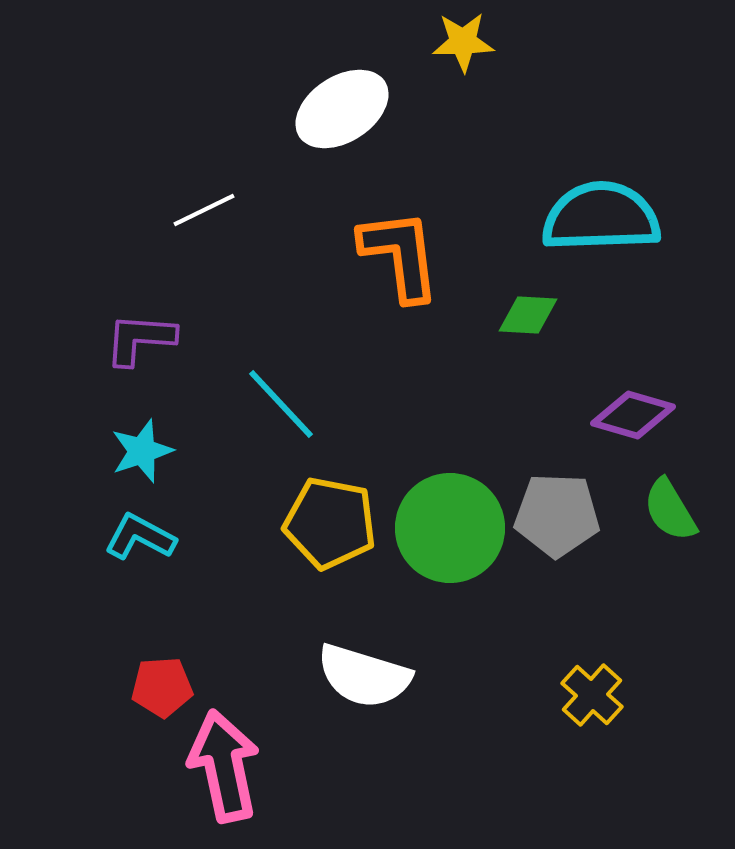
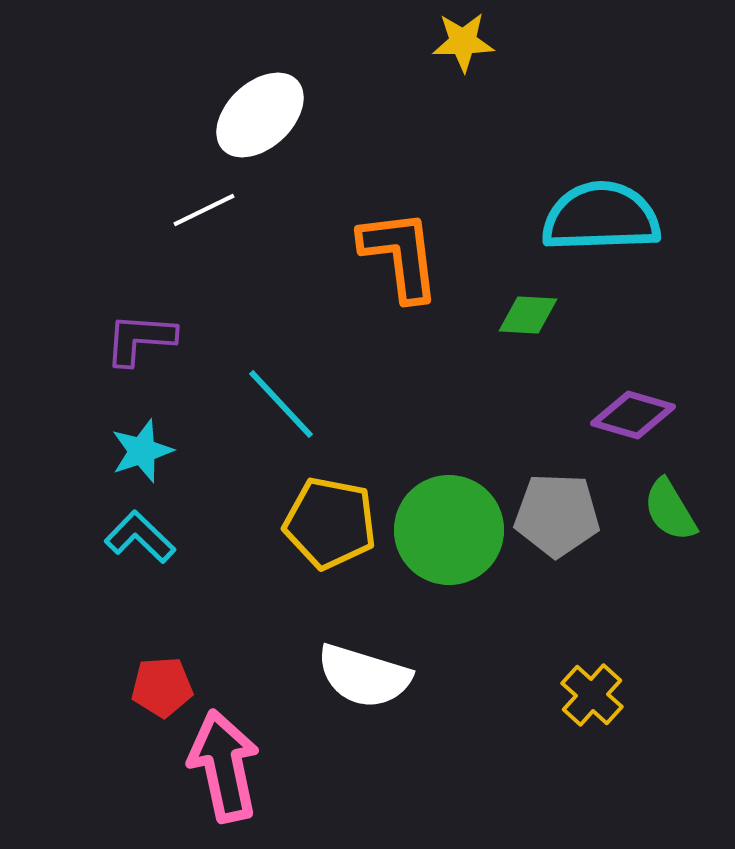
white ellipse: moved 82 px left, 6 px down; rotated 10 degrees counterclockwise
green circle: moved 1 px left, 2 px down
cyan L-shape: rotated 16 degrees clockwise
